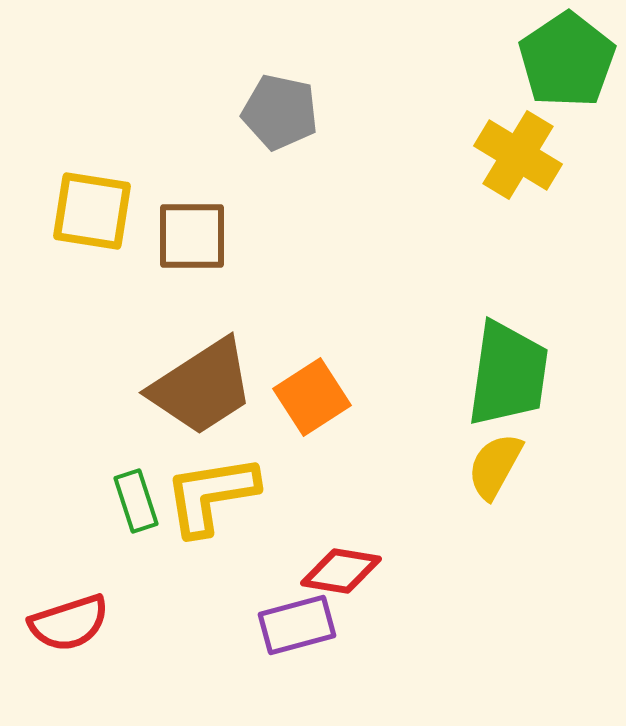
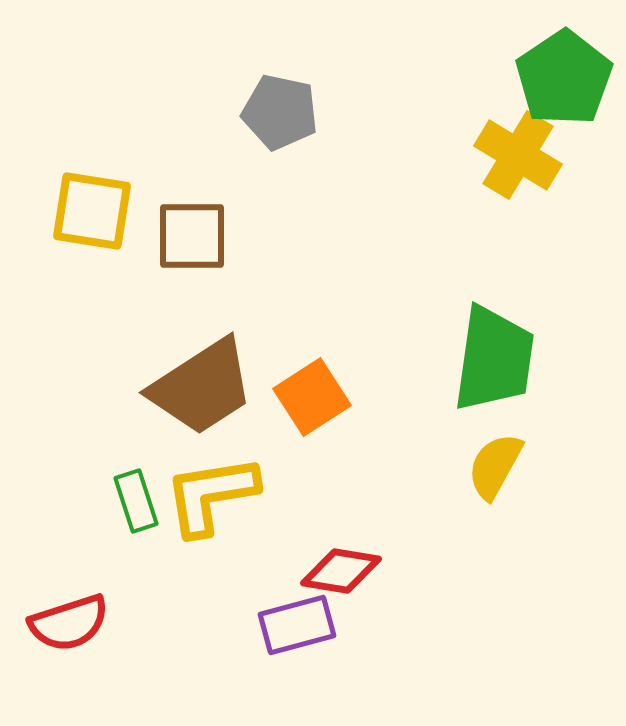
green pentagon: moved 3 px left, 18 px down
green trapezoid: moved 14 px left, 15 px up
